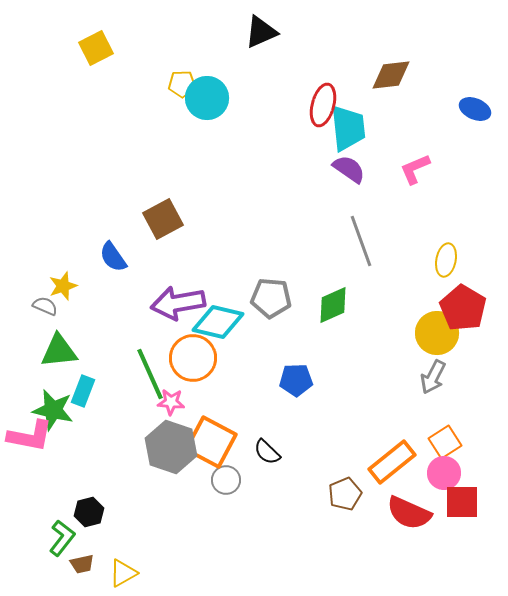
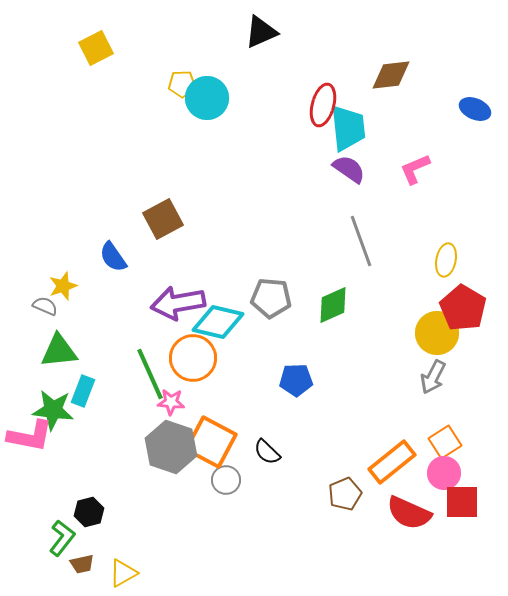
green star at (53, 410): rotated 6 degrees counterclockwise
